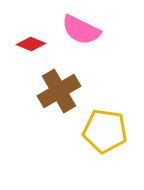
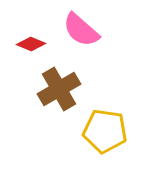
pink semicircle: rotated 15 degrees clockwise
brown cross: moved 2 px up
